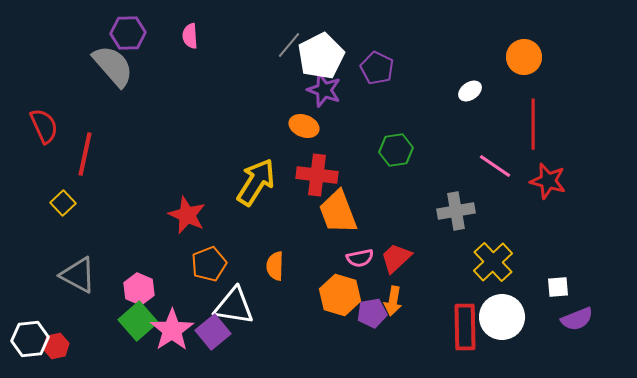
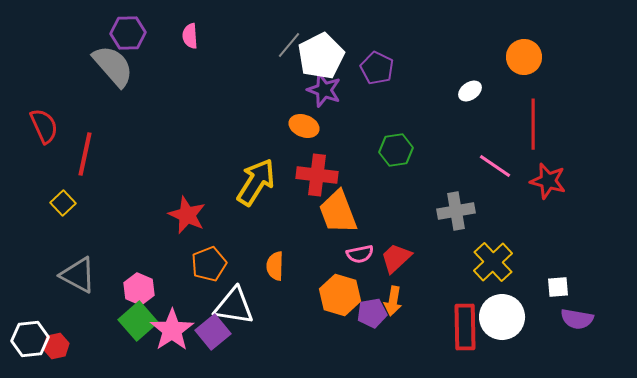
pink semicircle at (360, 258): moved 4 px up
purple semicircle at (577, 319): rotated 32 degrees clockwise
